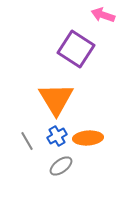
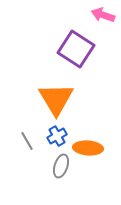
orange ellipse: moved 10 px down; rotated 8 degrees clockwise
gray ellipse: rotated 35 degrees counterclockwise
